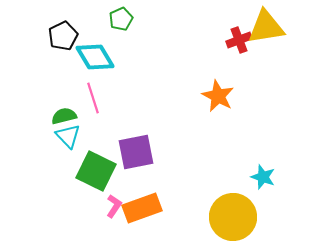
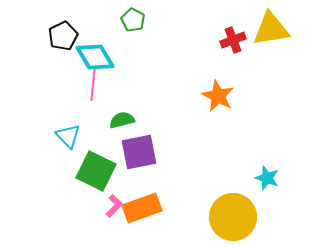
green pentagon: moved 12 px right, 1 px down; rotated 20 degrees counterclockwise
yellow triangle: moved 5 px right, 2 px down
red cross: moved 6 px left
pink line: moved 13 px up; rotated 24 degrees clockwise
green semicircle: moved 58 px right, 4 px down
purple square: moved 3 px right
cyan star: moved 4 px right, 1 px down
pink L-shape: rotated 10 degrees clockwise
